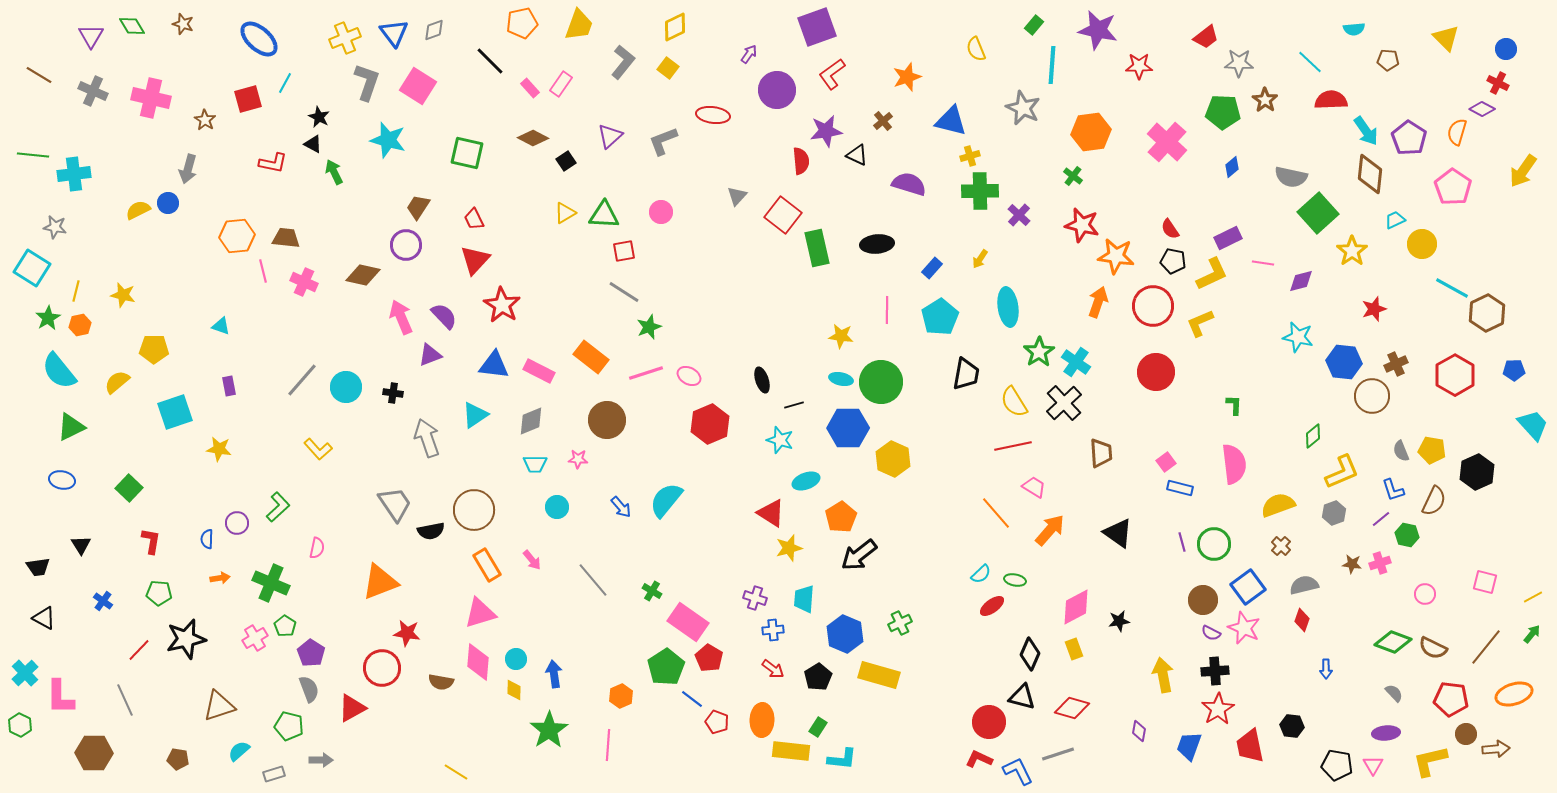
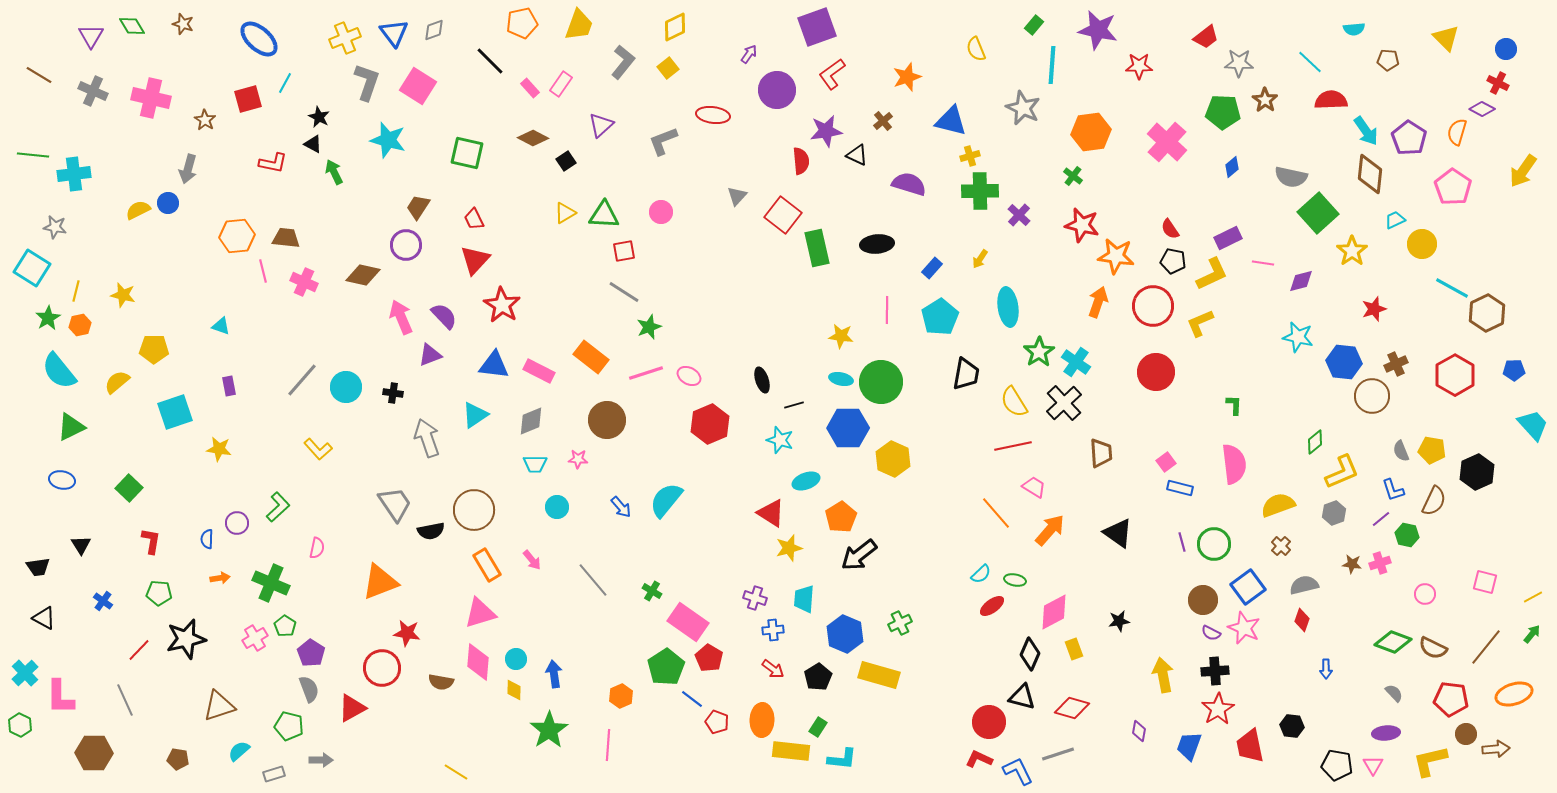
yellow square at (668, 68): rotated 15 degrees clockwise
purple triangle at (610, 136): moved 9 px left, 11 px up
green diamond at (1313, 436): moved 2 px right, 6 px down
pink diamond at (1076, 607): moved 22 px left, 5 px down
